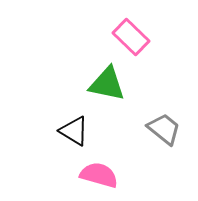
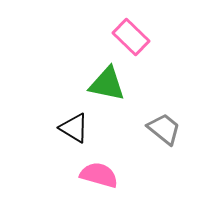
black triangle: moved 3 px up
